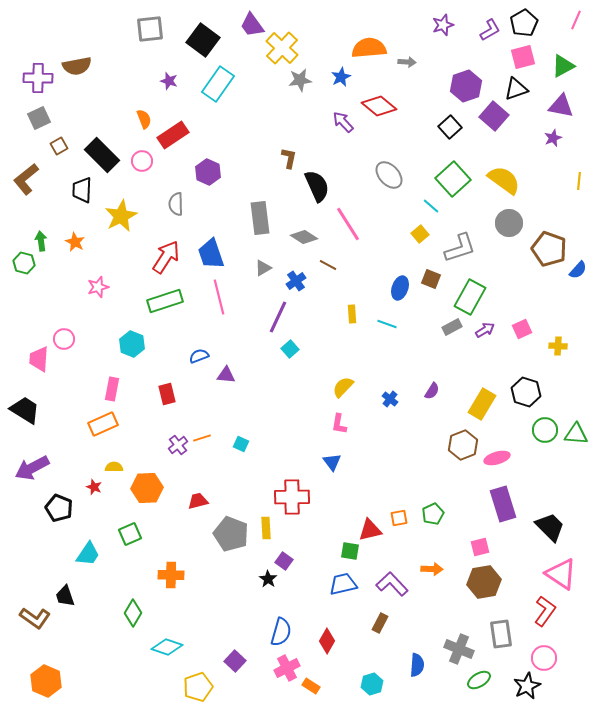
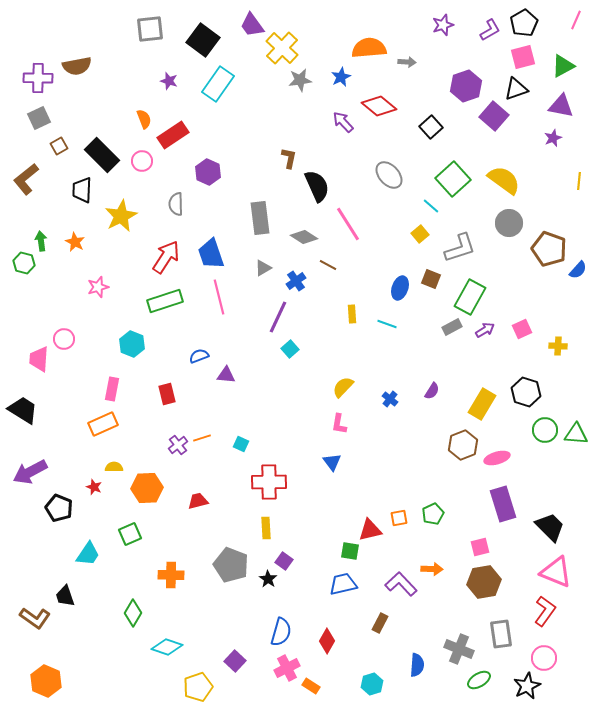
black square at (450, 127): moved 19 px left
black trapezoid at (25, 410): moved 2 px left
purple arrow at (32, 468): moved 2 px left, 4 px down
red cross at (292, 497): moved 23 px left, 15 px up
gray pentagon at (231, 534): moved 31 px down
pink triangle at (561, 574): moved 5 px left, 2 px up; rotated 12 degrees counterclockwise
purple L-shape at (392, 584): moved 9 px right
